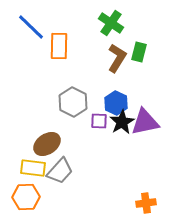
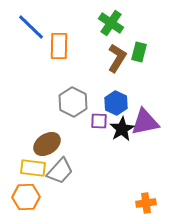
black star: moved 7 px down
